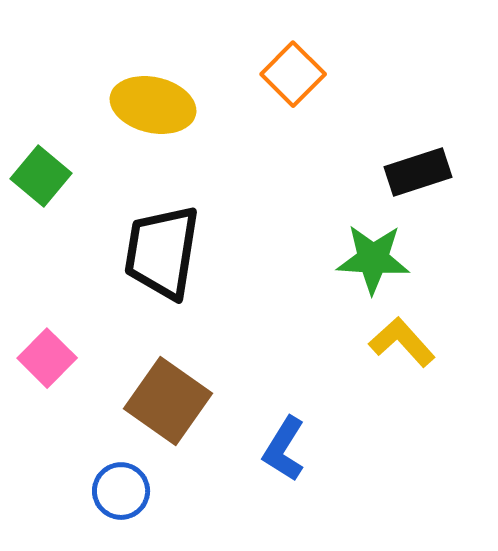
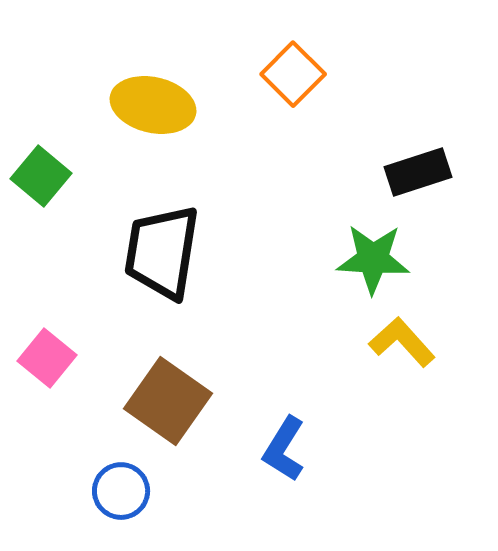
pink square: rotated 6 degrees counterclockwise
